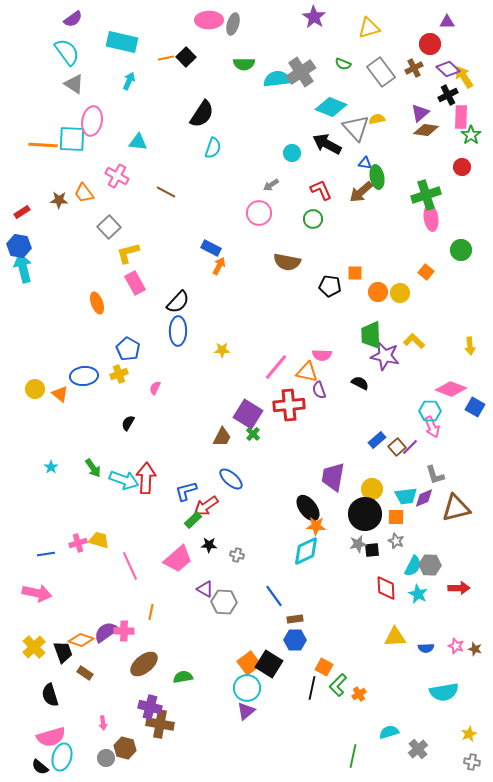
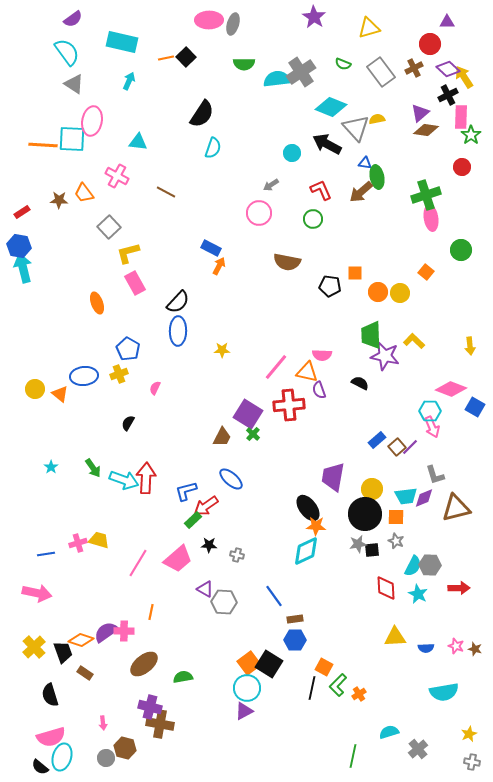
pink line at (130, 566): moved 8 px right, 3 px up; rotated 56 degrees clockwise
purple triangle at (246, 711): moved 2 px left; rotated 12 degrees clockwise
